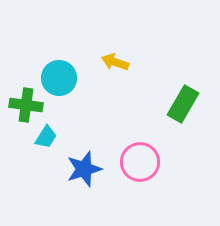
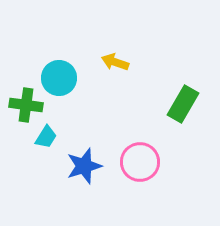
blue star: moved 3 px up
